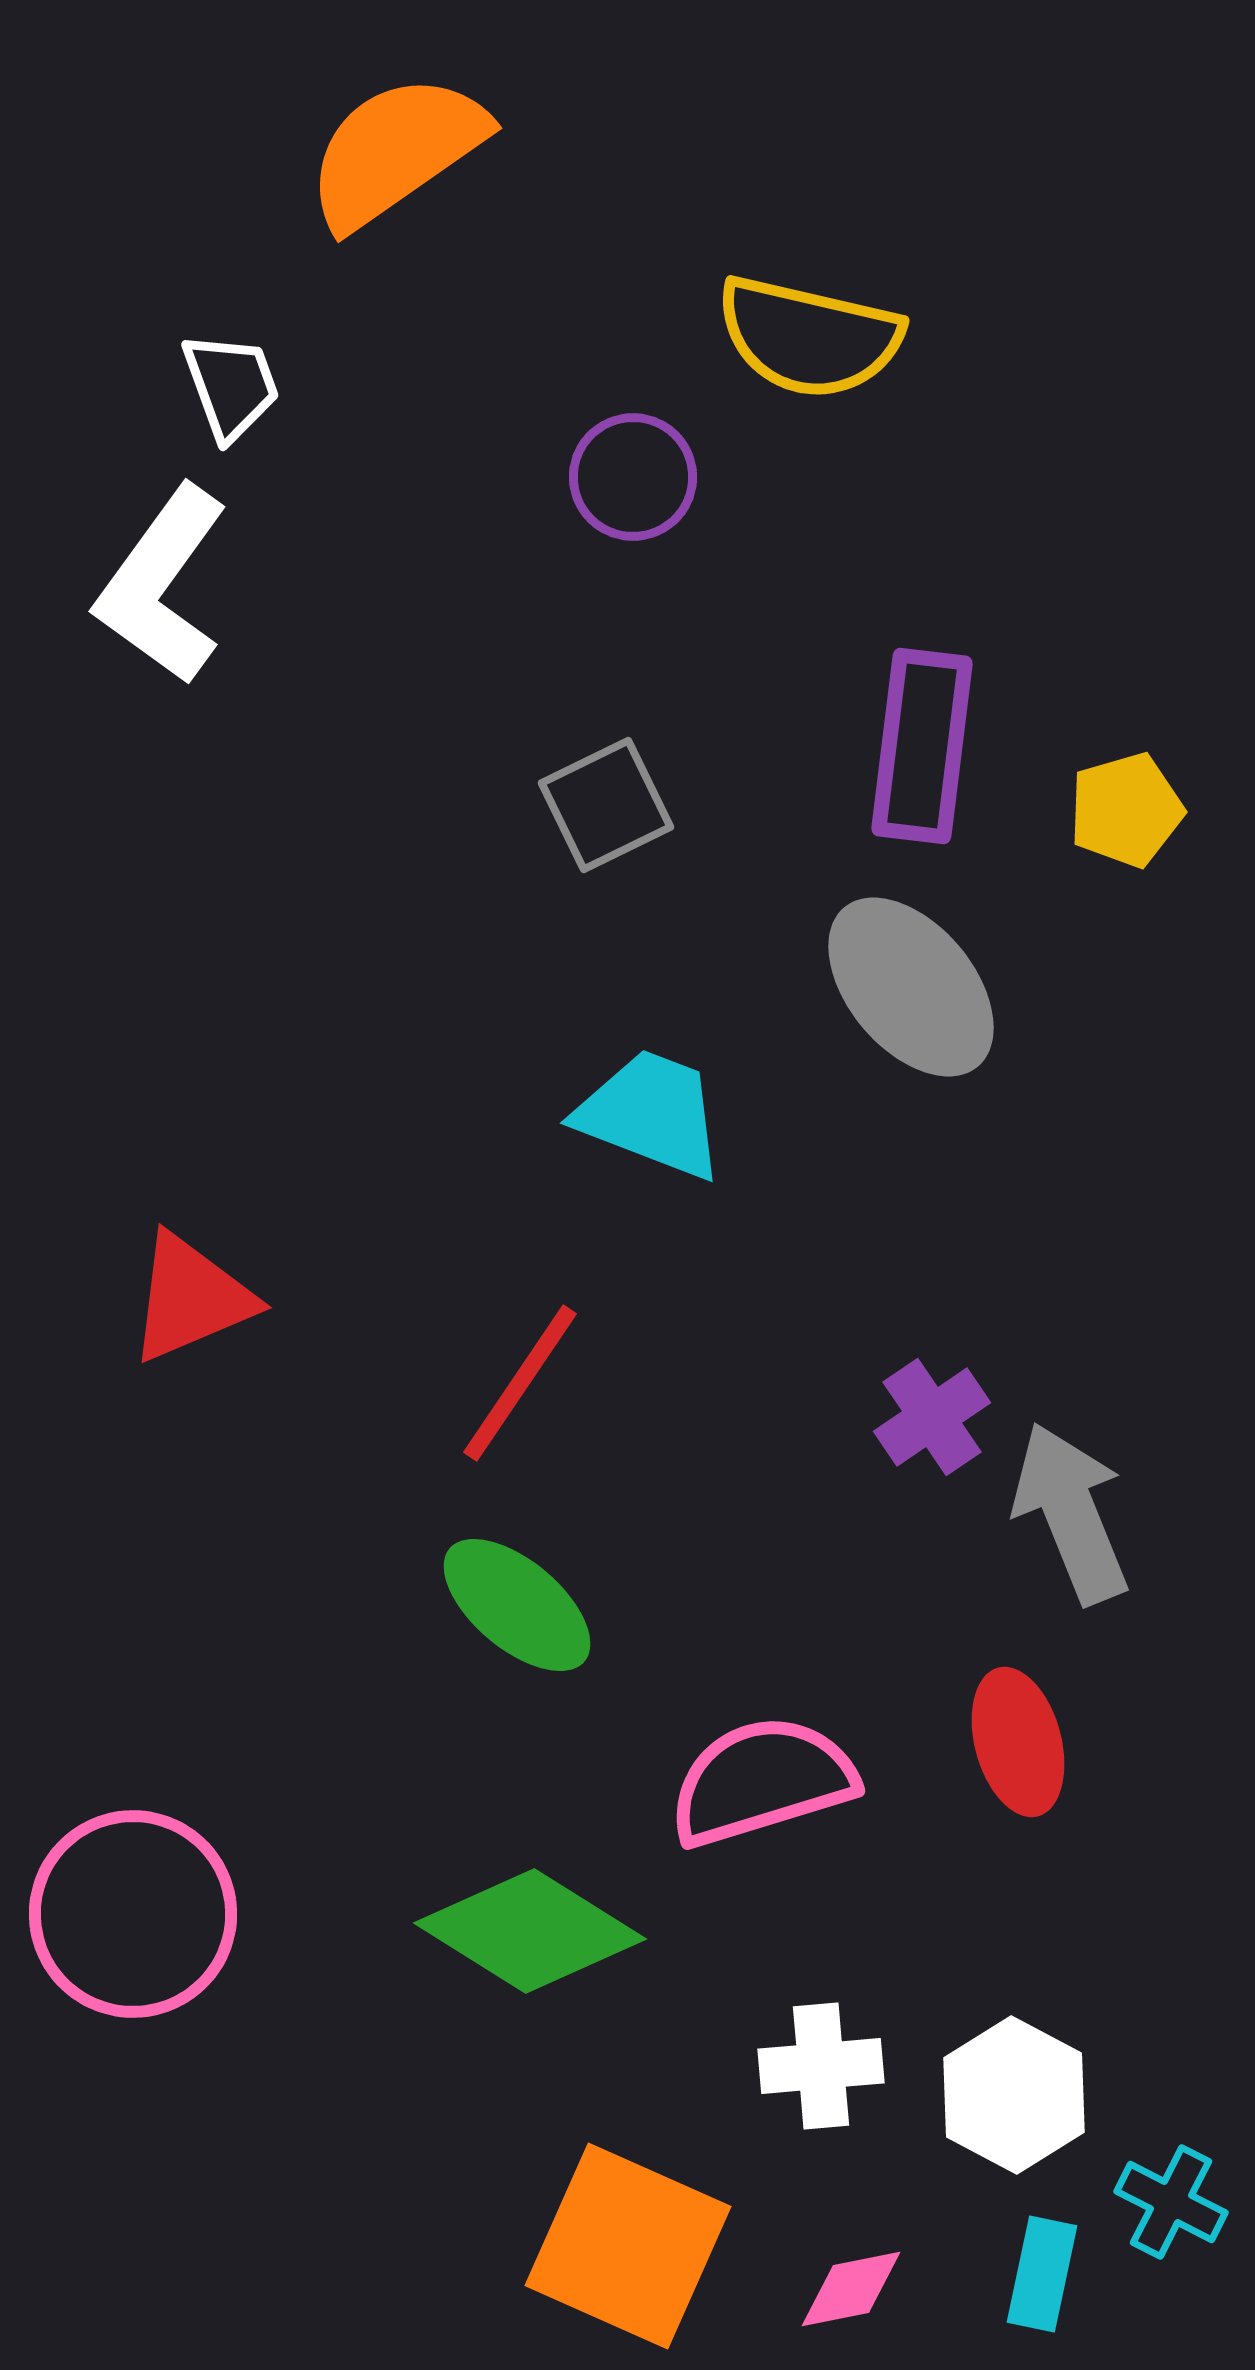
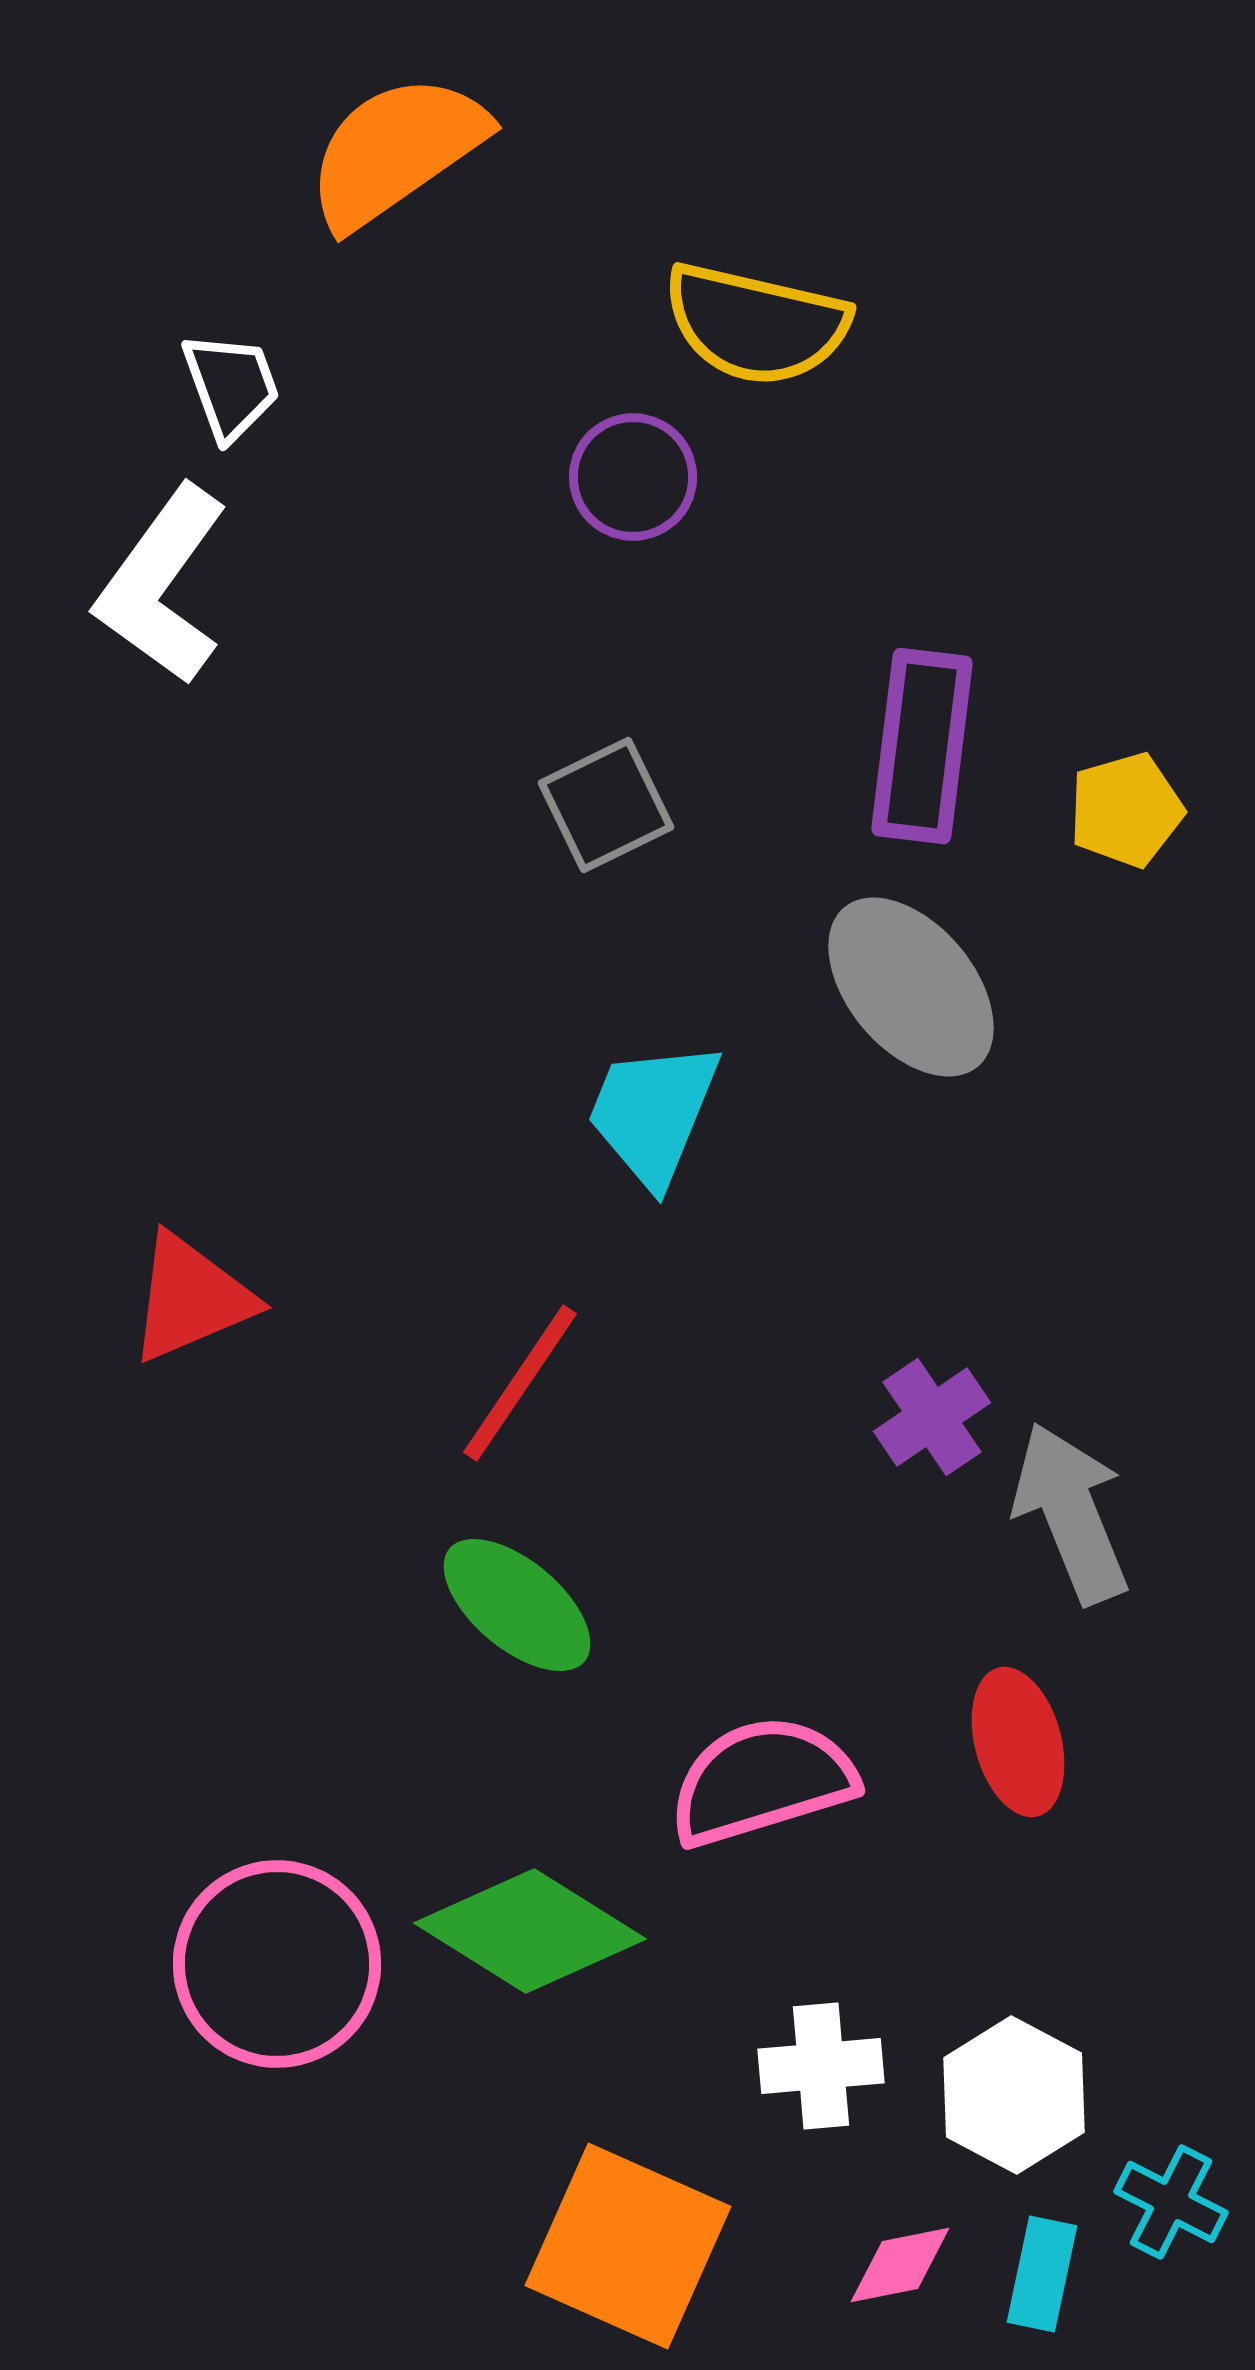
yellow semicircle: moved 53 px left, 13 px up
cyan trapezoid: moved 2 px right, 1 px up; rotated 89 degrees counterclockwise
pink circle: moved 144 px right, 50 px down
pink diamond: moved 49 px right, 24 px up
